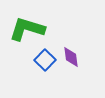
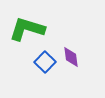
blue square: moved 2 px down
